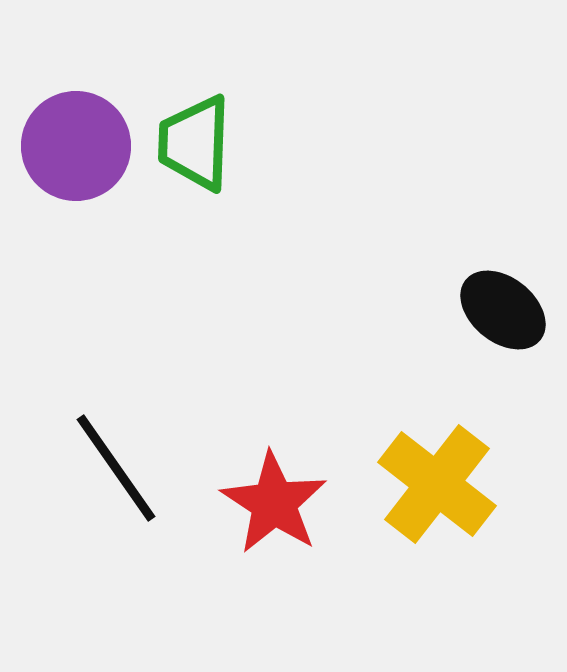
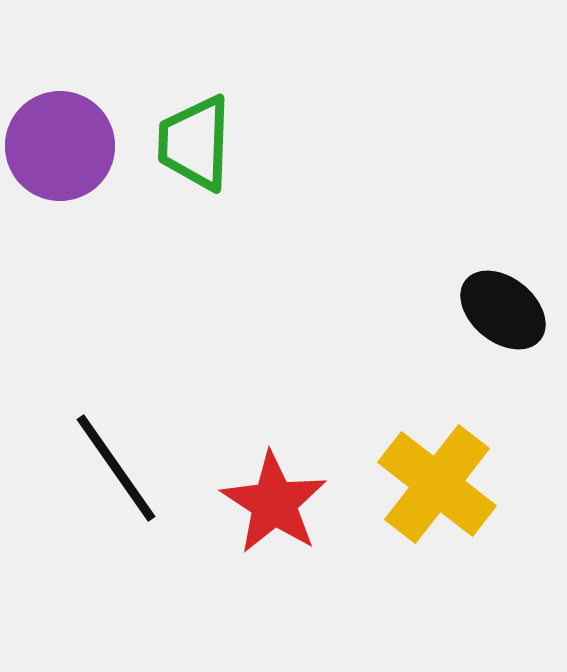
purple circle: moved 16 px left
